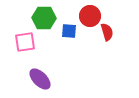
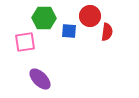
red semicircle: rotated 24 degrees clockwise
